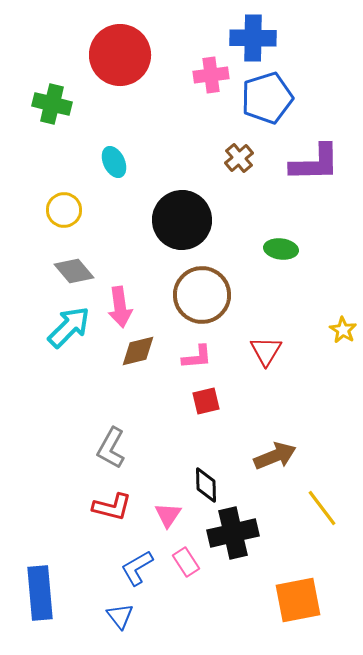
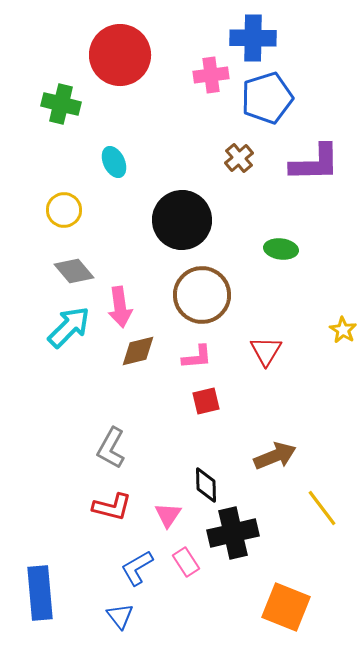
green cross: moved 9 px right
orange square: moved 12 px left, 7 px down; rotated 33 degrees clockwise
